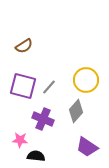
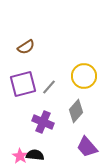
brown semicircle: moved 2 px right, 1 px down
yellow circle: moved 2 px left, 4 px up
purple square: moved 2 px up; rotated 28 degrees counterclockwise
purple cross: moved 3 px down
pink star: moved 16 px down; rotated 28 degrees clockwise
purple trapezoid: rotated 15 degrees clockwise
black semicircle: moved 1 px left, 1 px up
